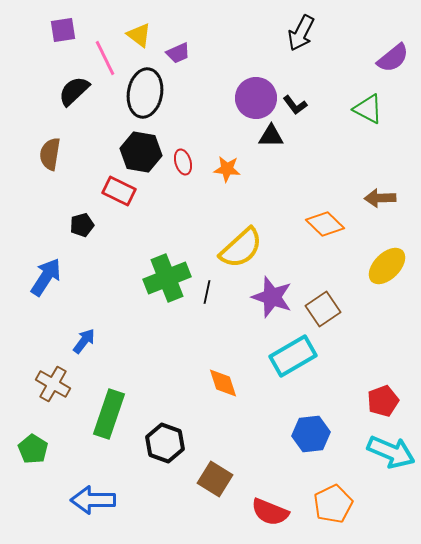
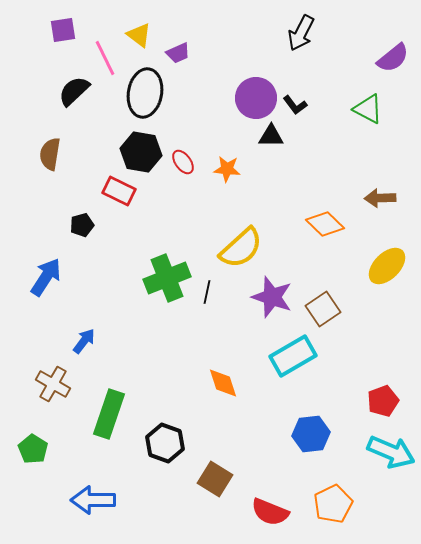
red ellipse at (183, 162): rotated 20 degrees counterclockwise
